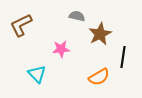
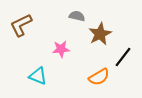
black line: rotated 30 degrees clockwise
cyan triangle: moved 1 px right, 2 px down; rotated 24 degrees counterclockwise
